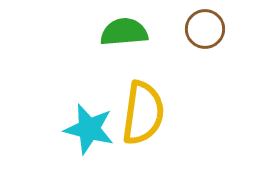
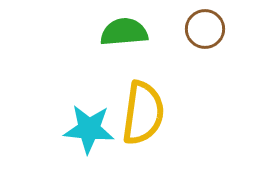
cyan star: rotated 9 degrees counterclockwise
